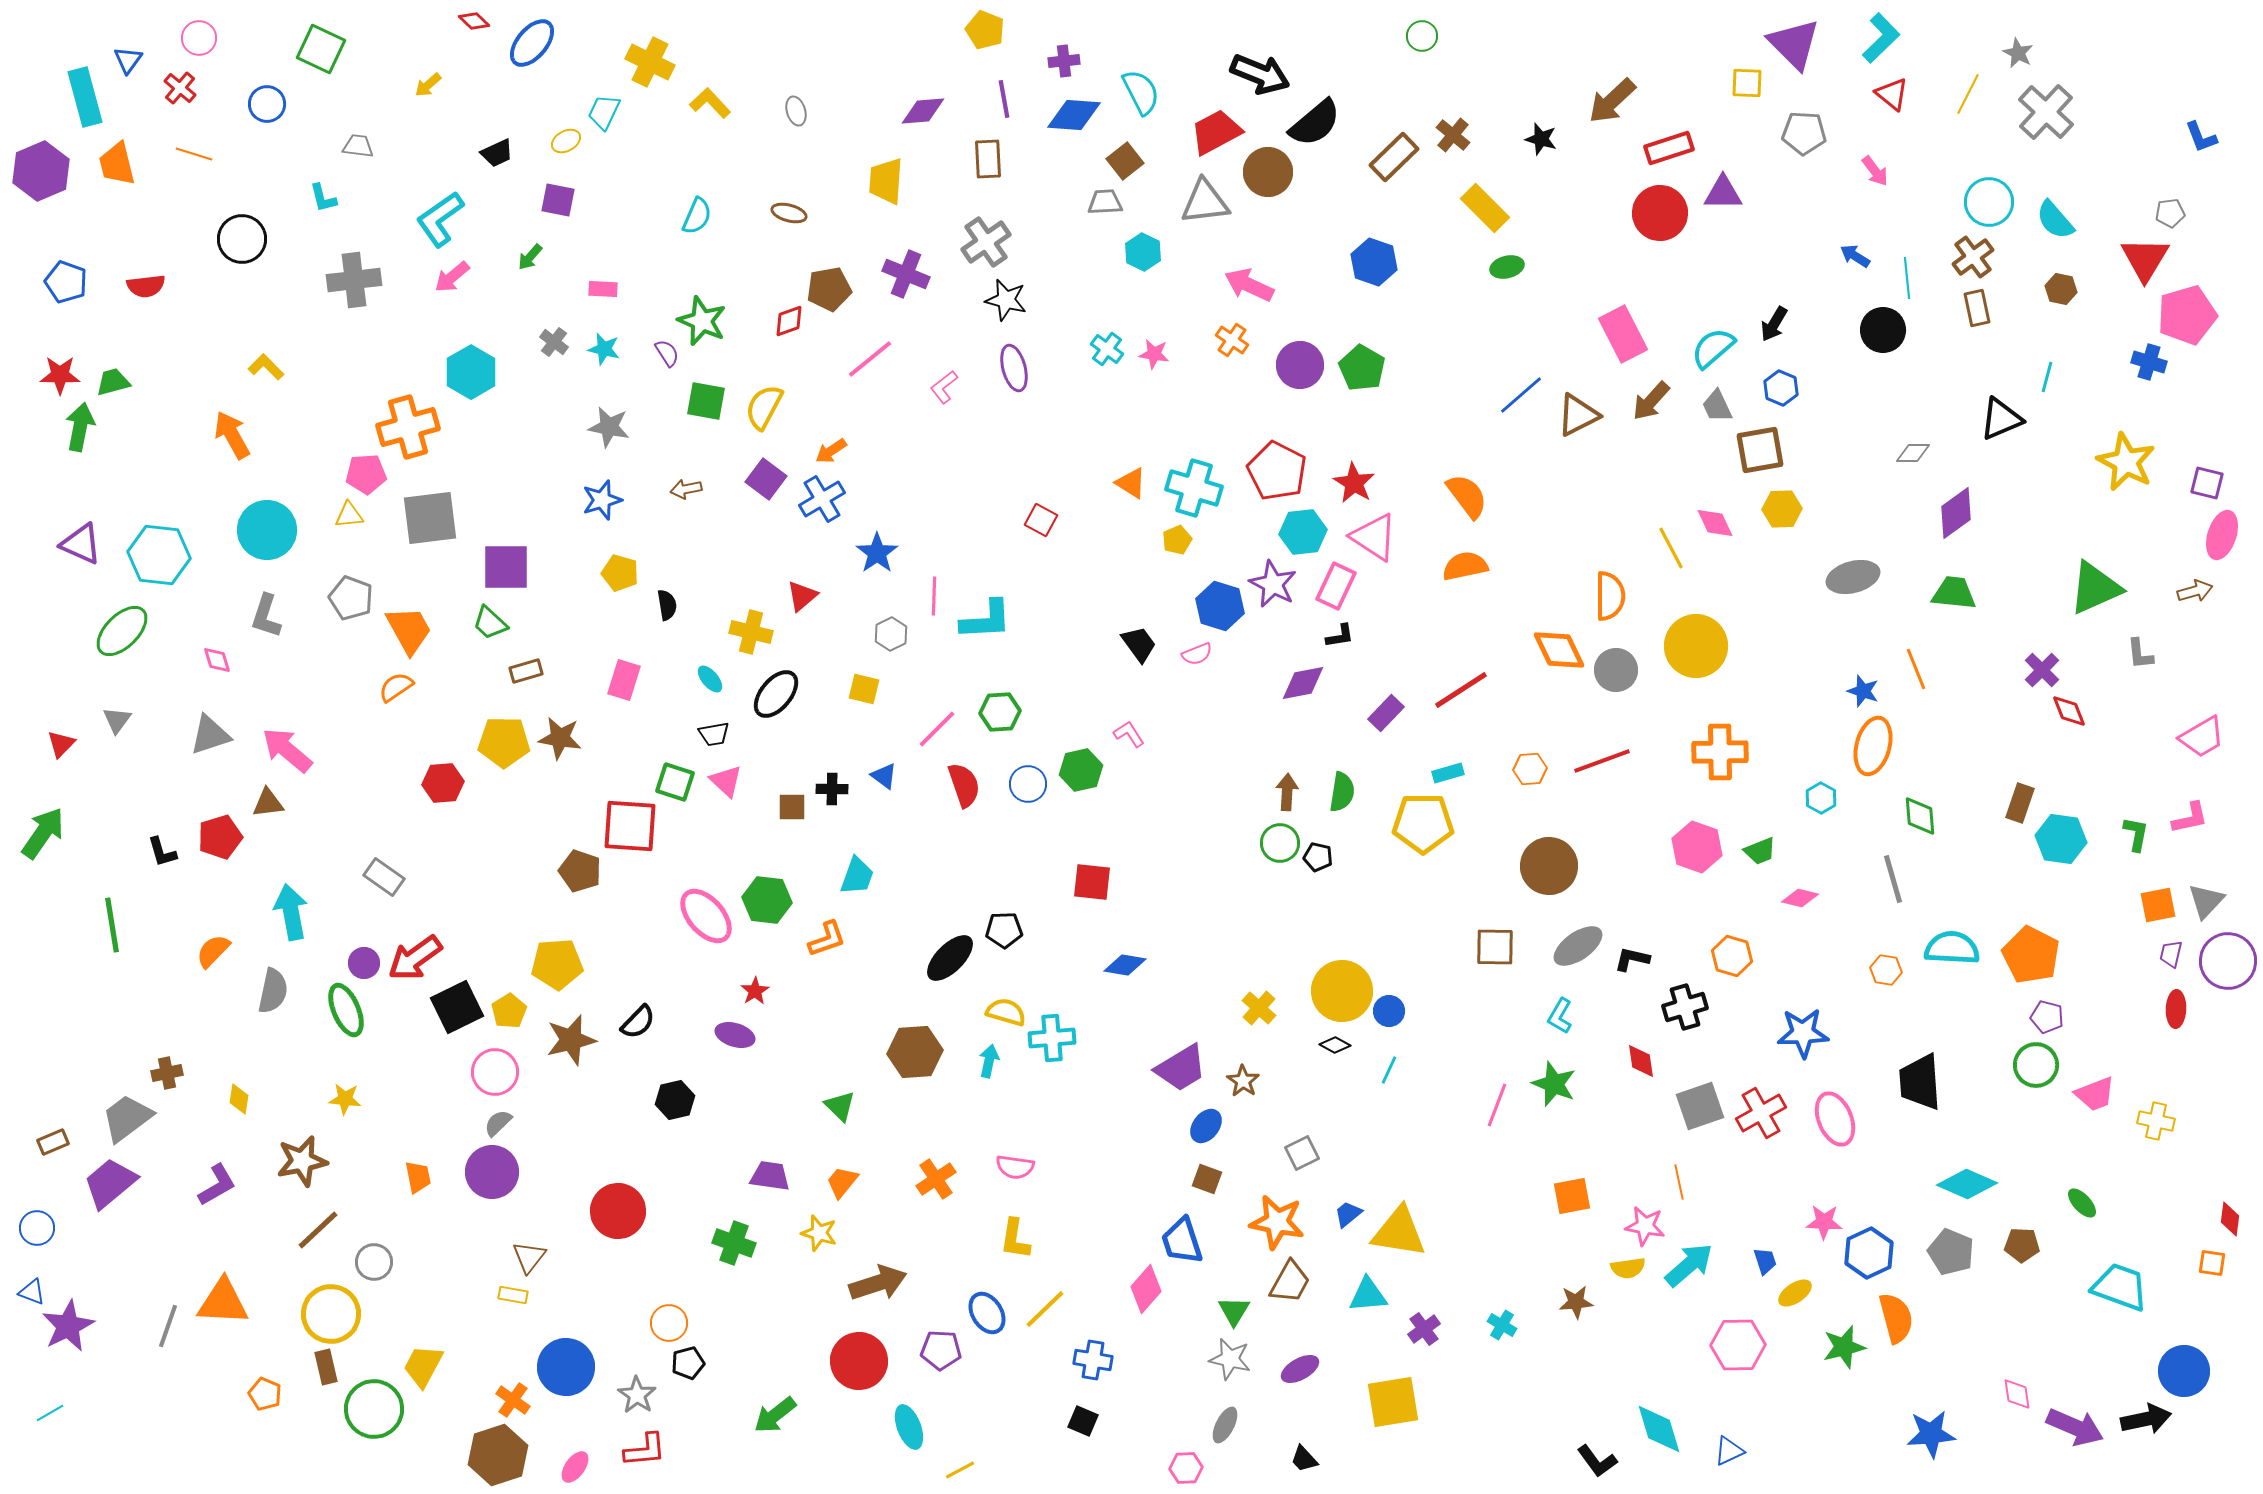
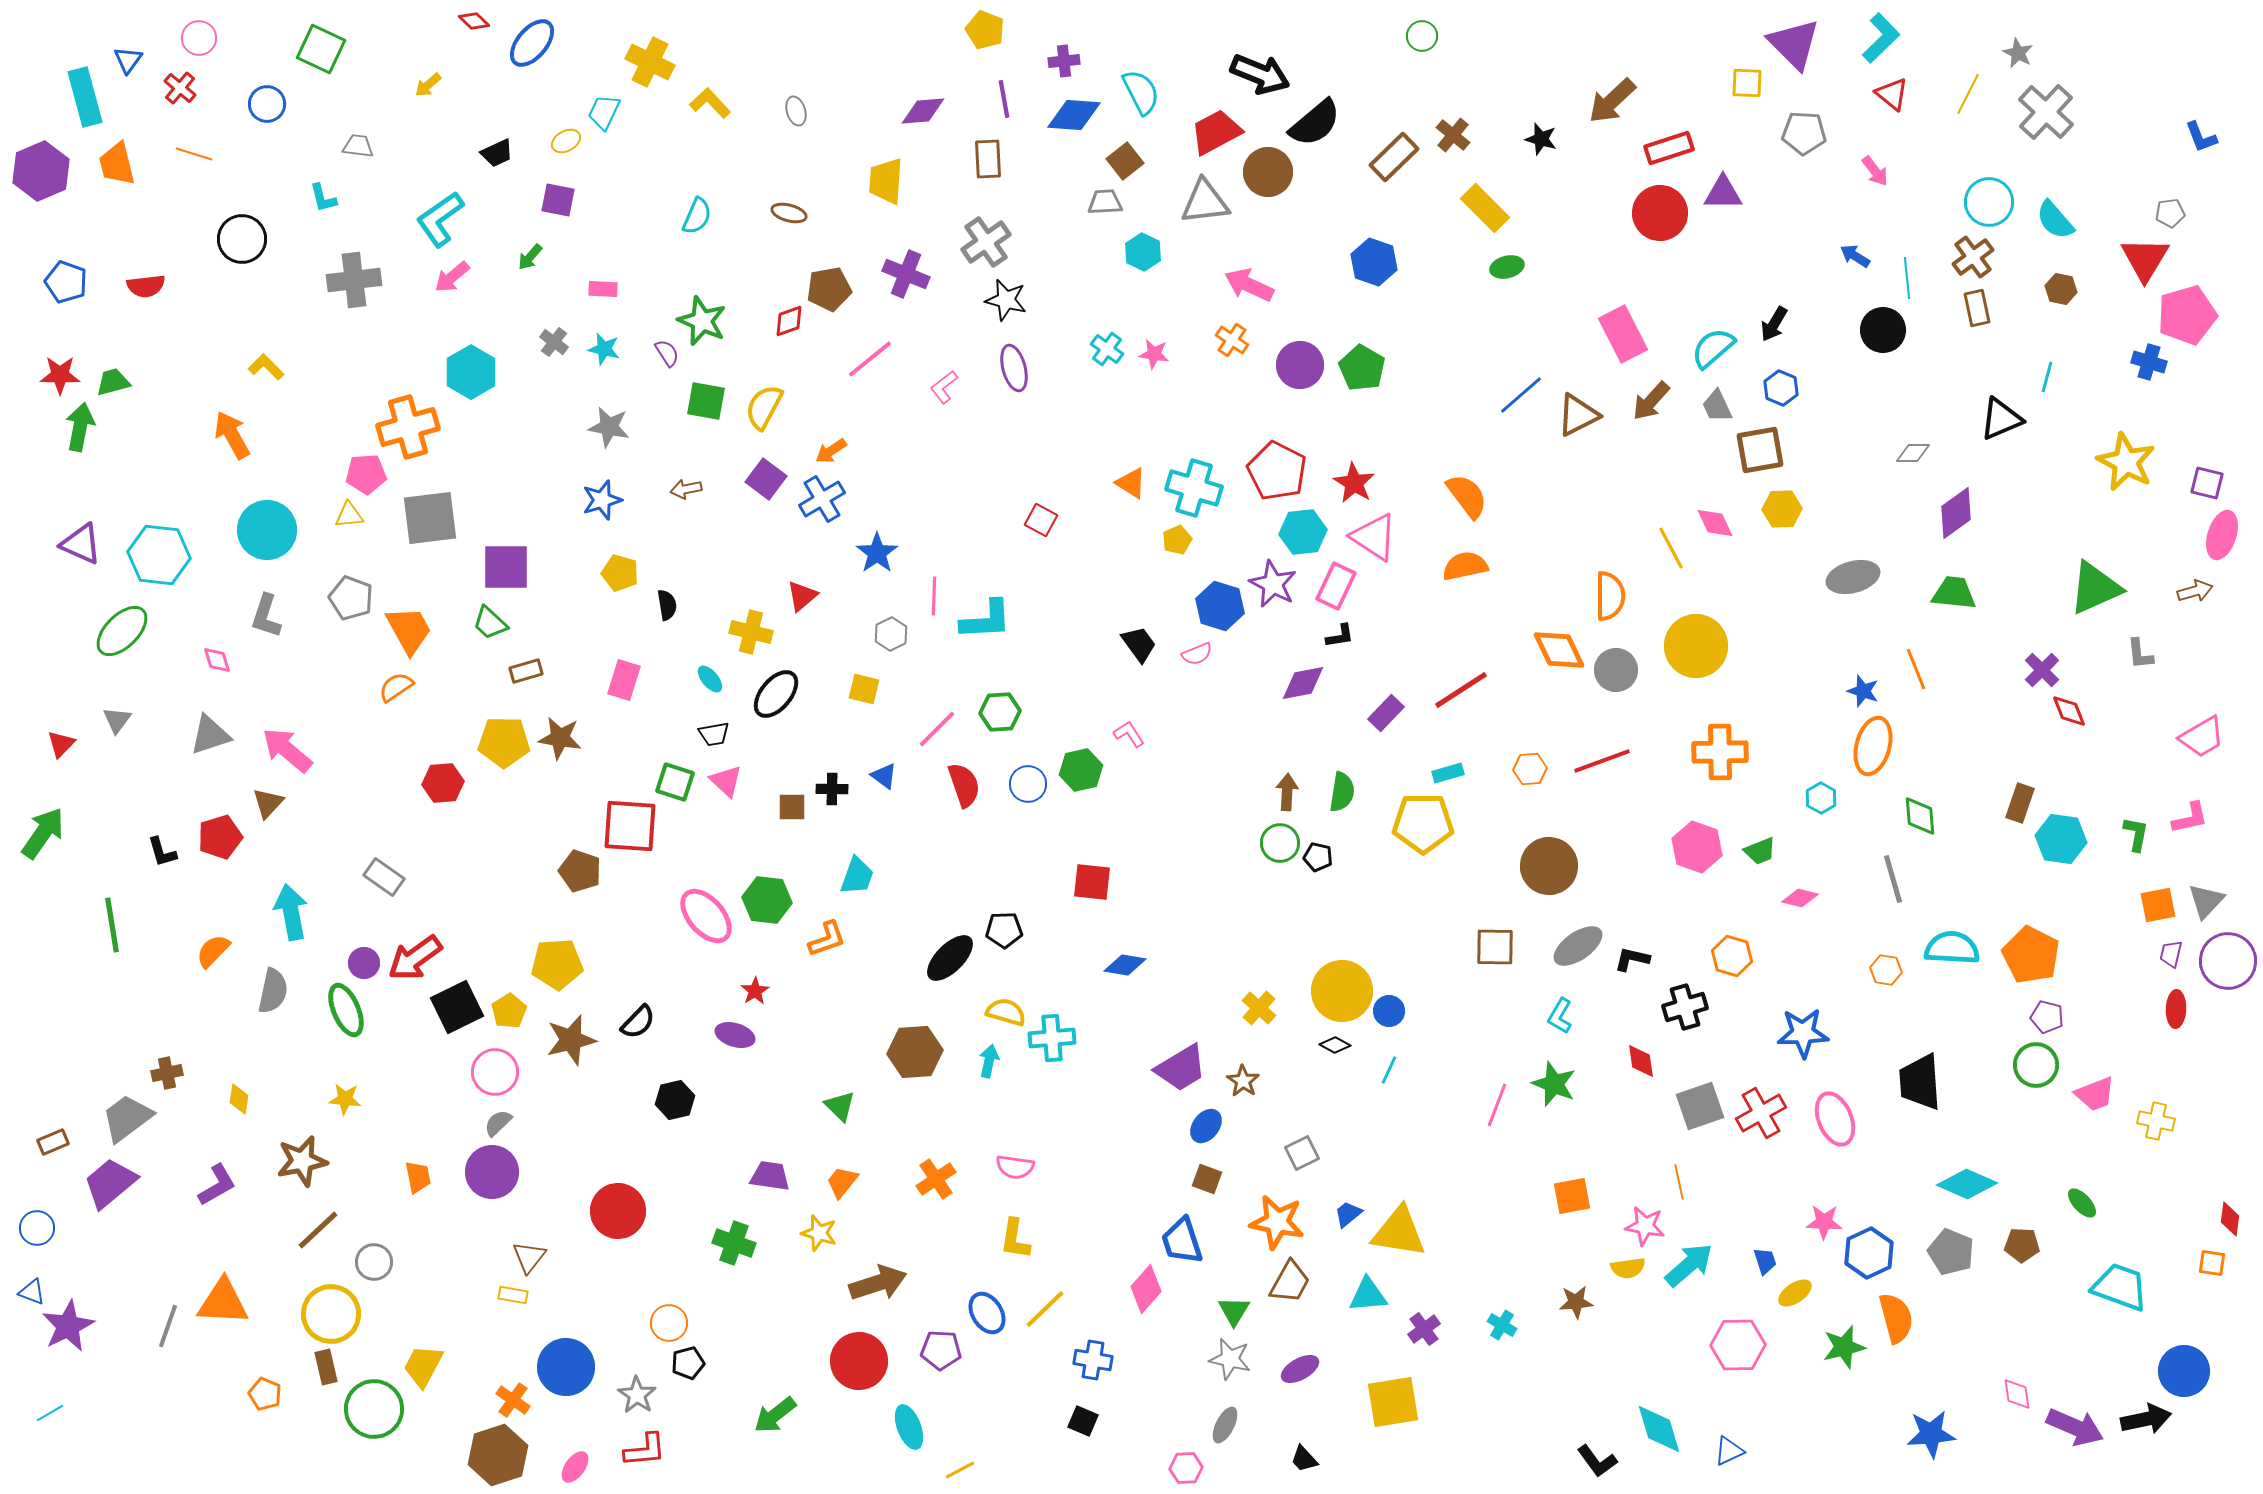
brown triangle at (268, 803): rotated 40 degrees counterclockwise
